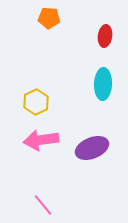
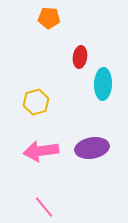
red ellipse: moved 25 px left, 21 px down
yellow hexagon: rotated 10 degrees clockwise
pink arrow: moved 11 px down
purple ellipse: rotated 12 degrees clockwise
pink line: moved 1 px right, 2 px down
